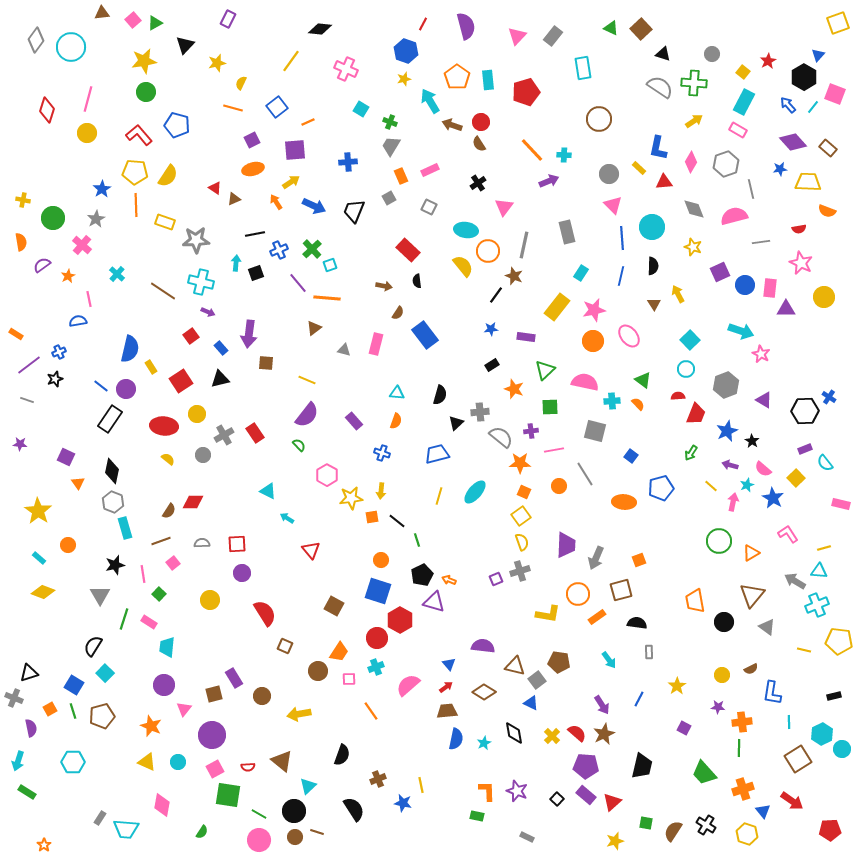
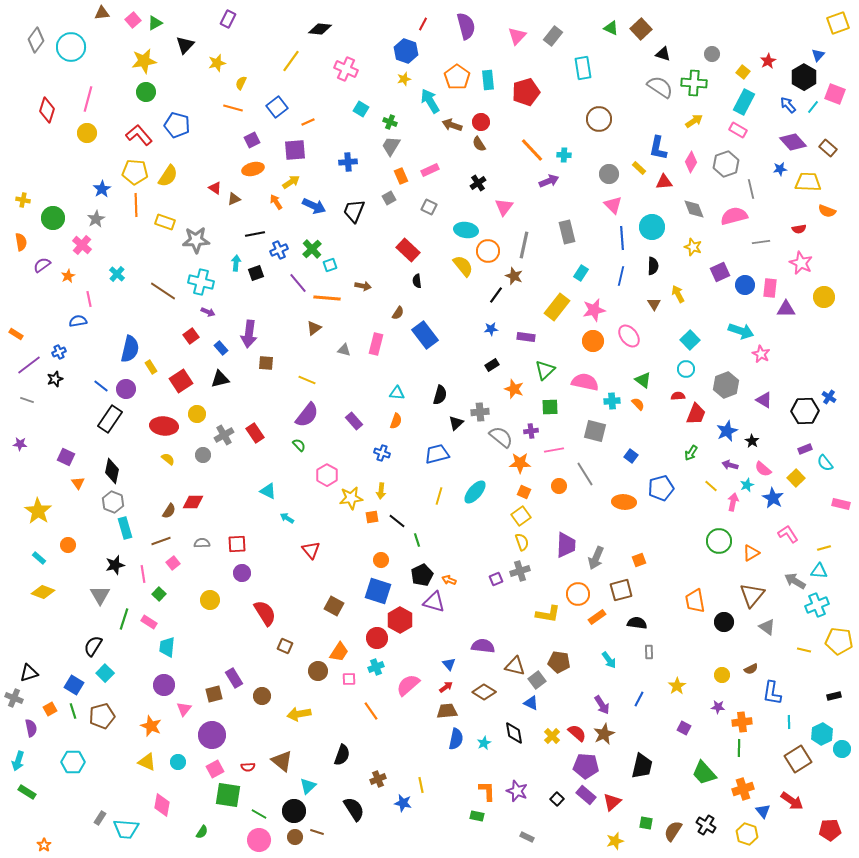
brown arrow at (384, 286): moved 21 px left
